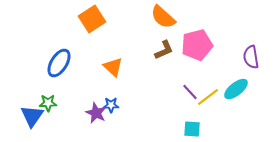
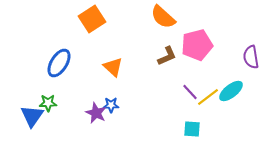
brown L-shape: moved 3 px right, 6 px down
cyan ellipse: moved 5 px left, 2 px down
